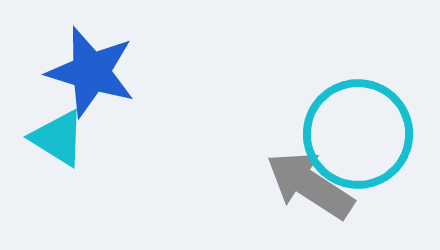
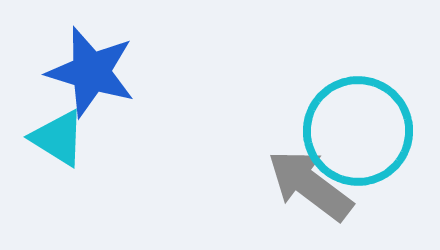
cyan circle: moved 3 px up
gray arrow: rotated 4 degrees clockwise
